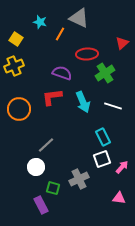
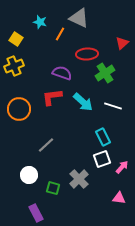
cyan arrow: rotated 25 degrees counterclockwise
white circle: moved 7 px left, 8 px down
gray cross: rotated 18 degrees counterclockwise
purple rectangle: moved 5 px left, 8 px down
